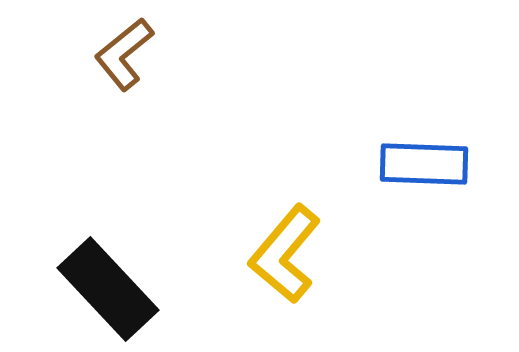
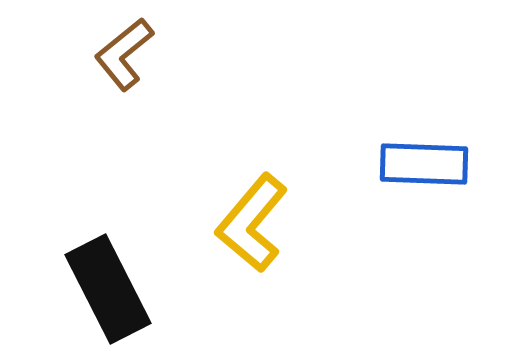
yellow L-shape: moved 33 px left, 31 px up
black rectangle: rotated 16 degrees clockwise
